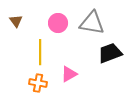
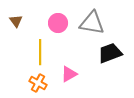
orange cross: rotated 18 degrees clockwise
